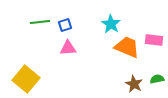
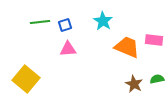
cyan star: moved 8 px left, 3 px up
pink triangle: moved 1 px down
